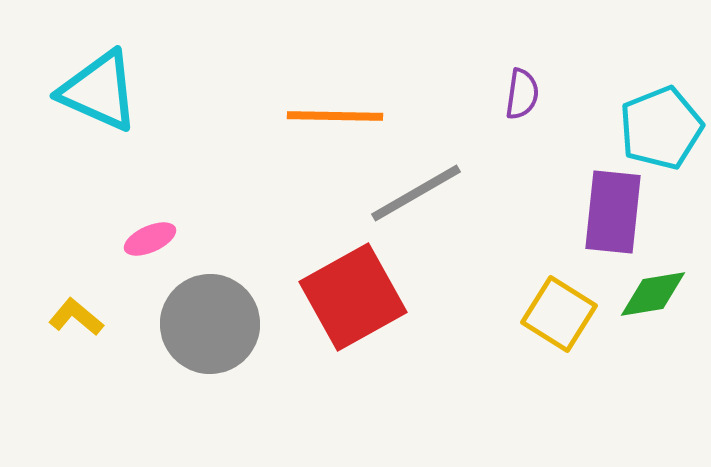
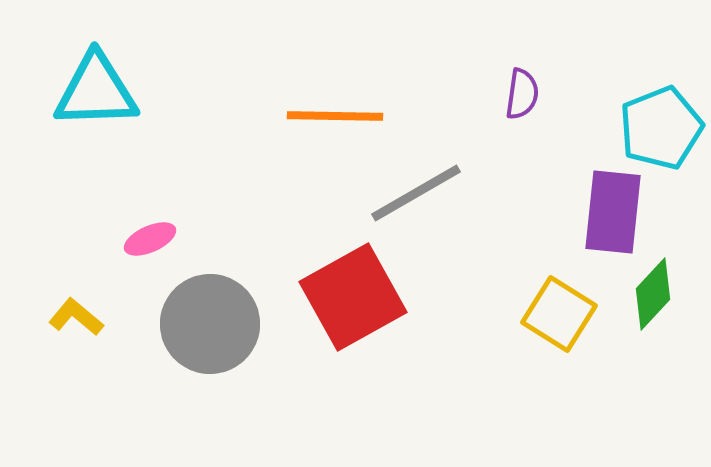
cyan triangle: moved 3 px left; rotated 26 degrees counterclockwise
green diamond: rotated 38 degrees counterclockwise
